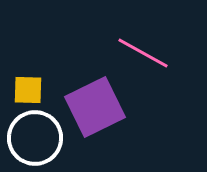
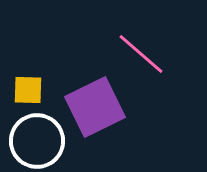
pink line: moved 2 px left, 1 px down; rotated 12 degrees clockwise
white circle: moved 2 px right, 3 px down
